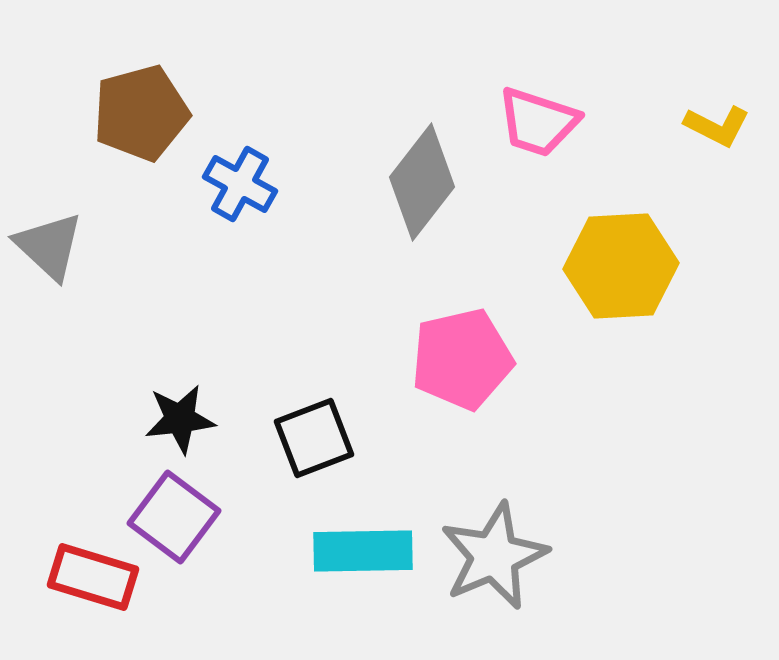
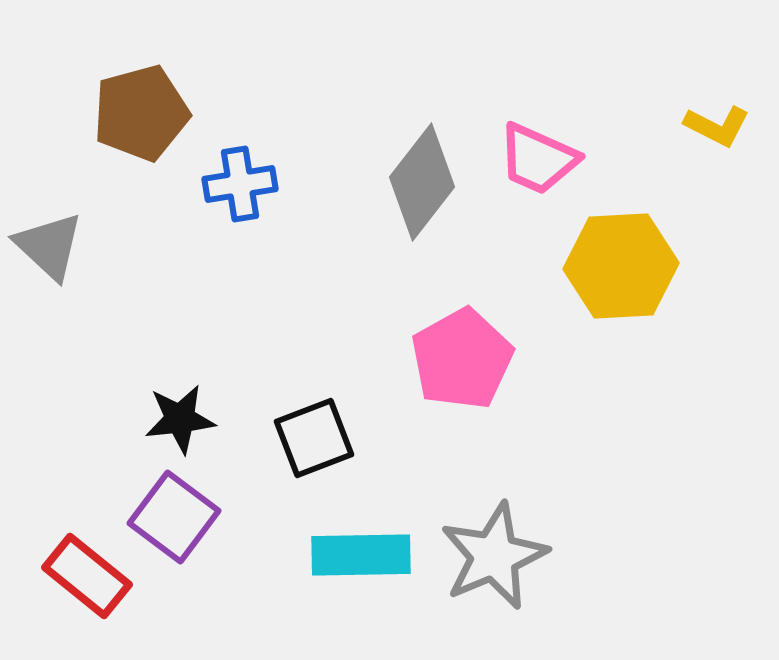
pink trapezoid: moved 37 px down; rotated 6 degrees clockwise
blue cross: rotated 38 degrees counterclockwise
pink pentagon: rotated 16 degrees counterclockwise
cyan rectangle: moved 2 px left, 4 px down
red rectangle: moved 6 px left, 1 px up; rotated 22 degrees clockwise
